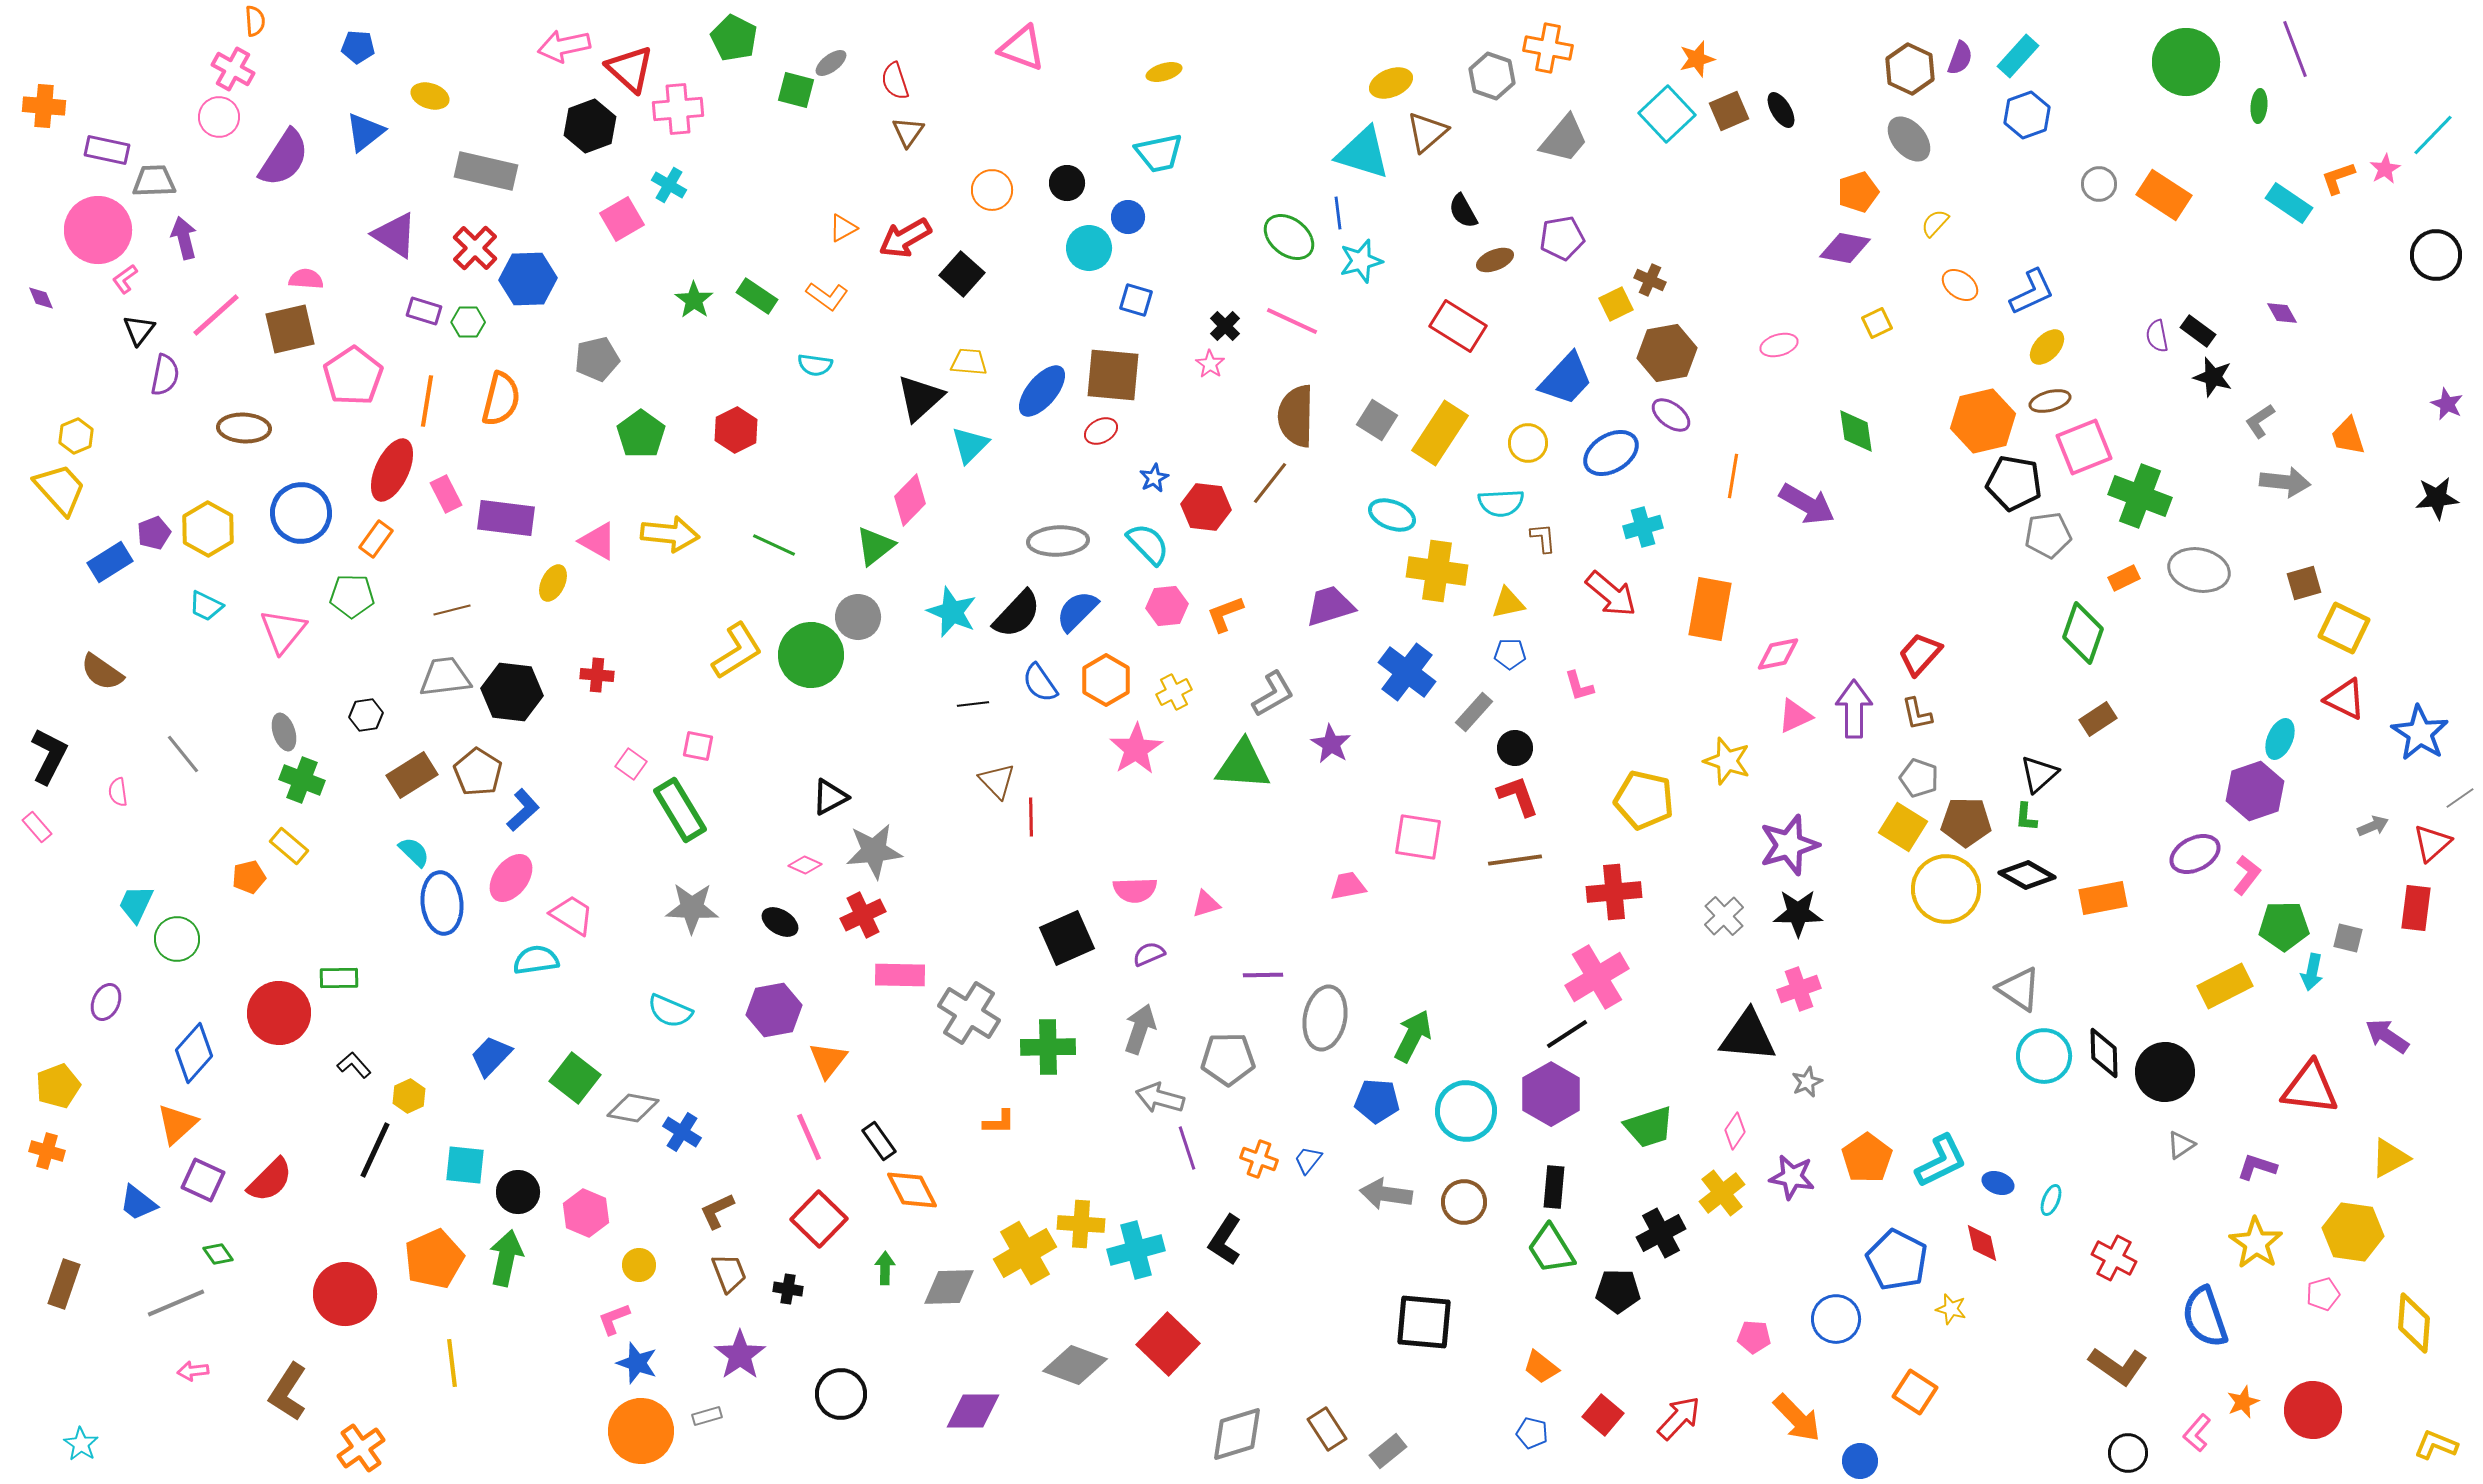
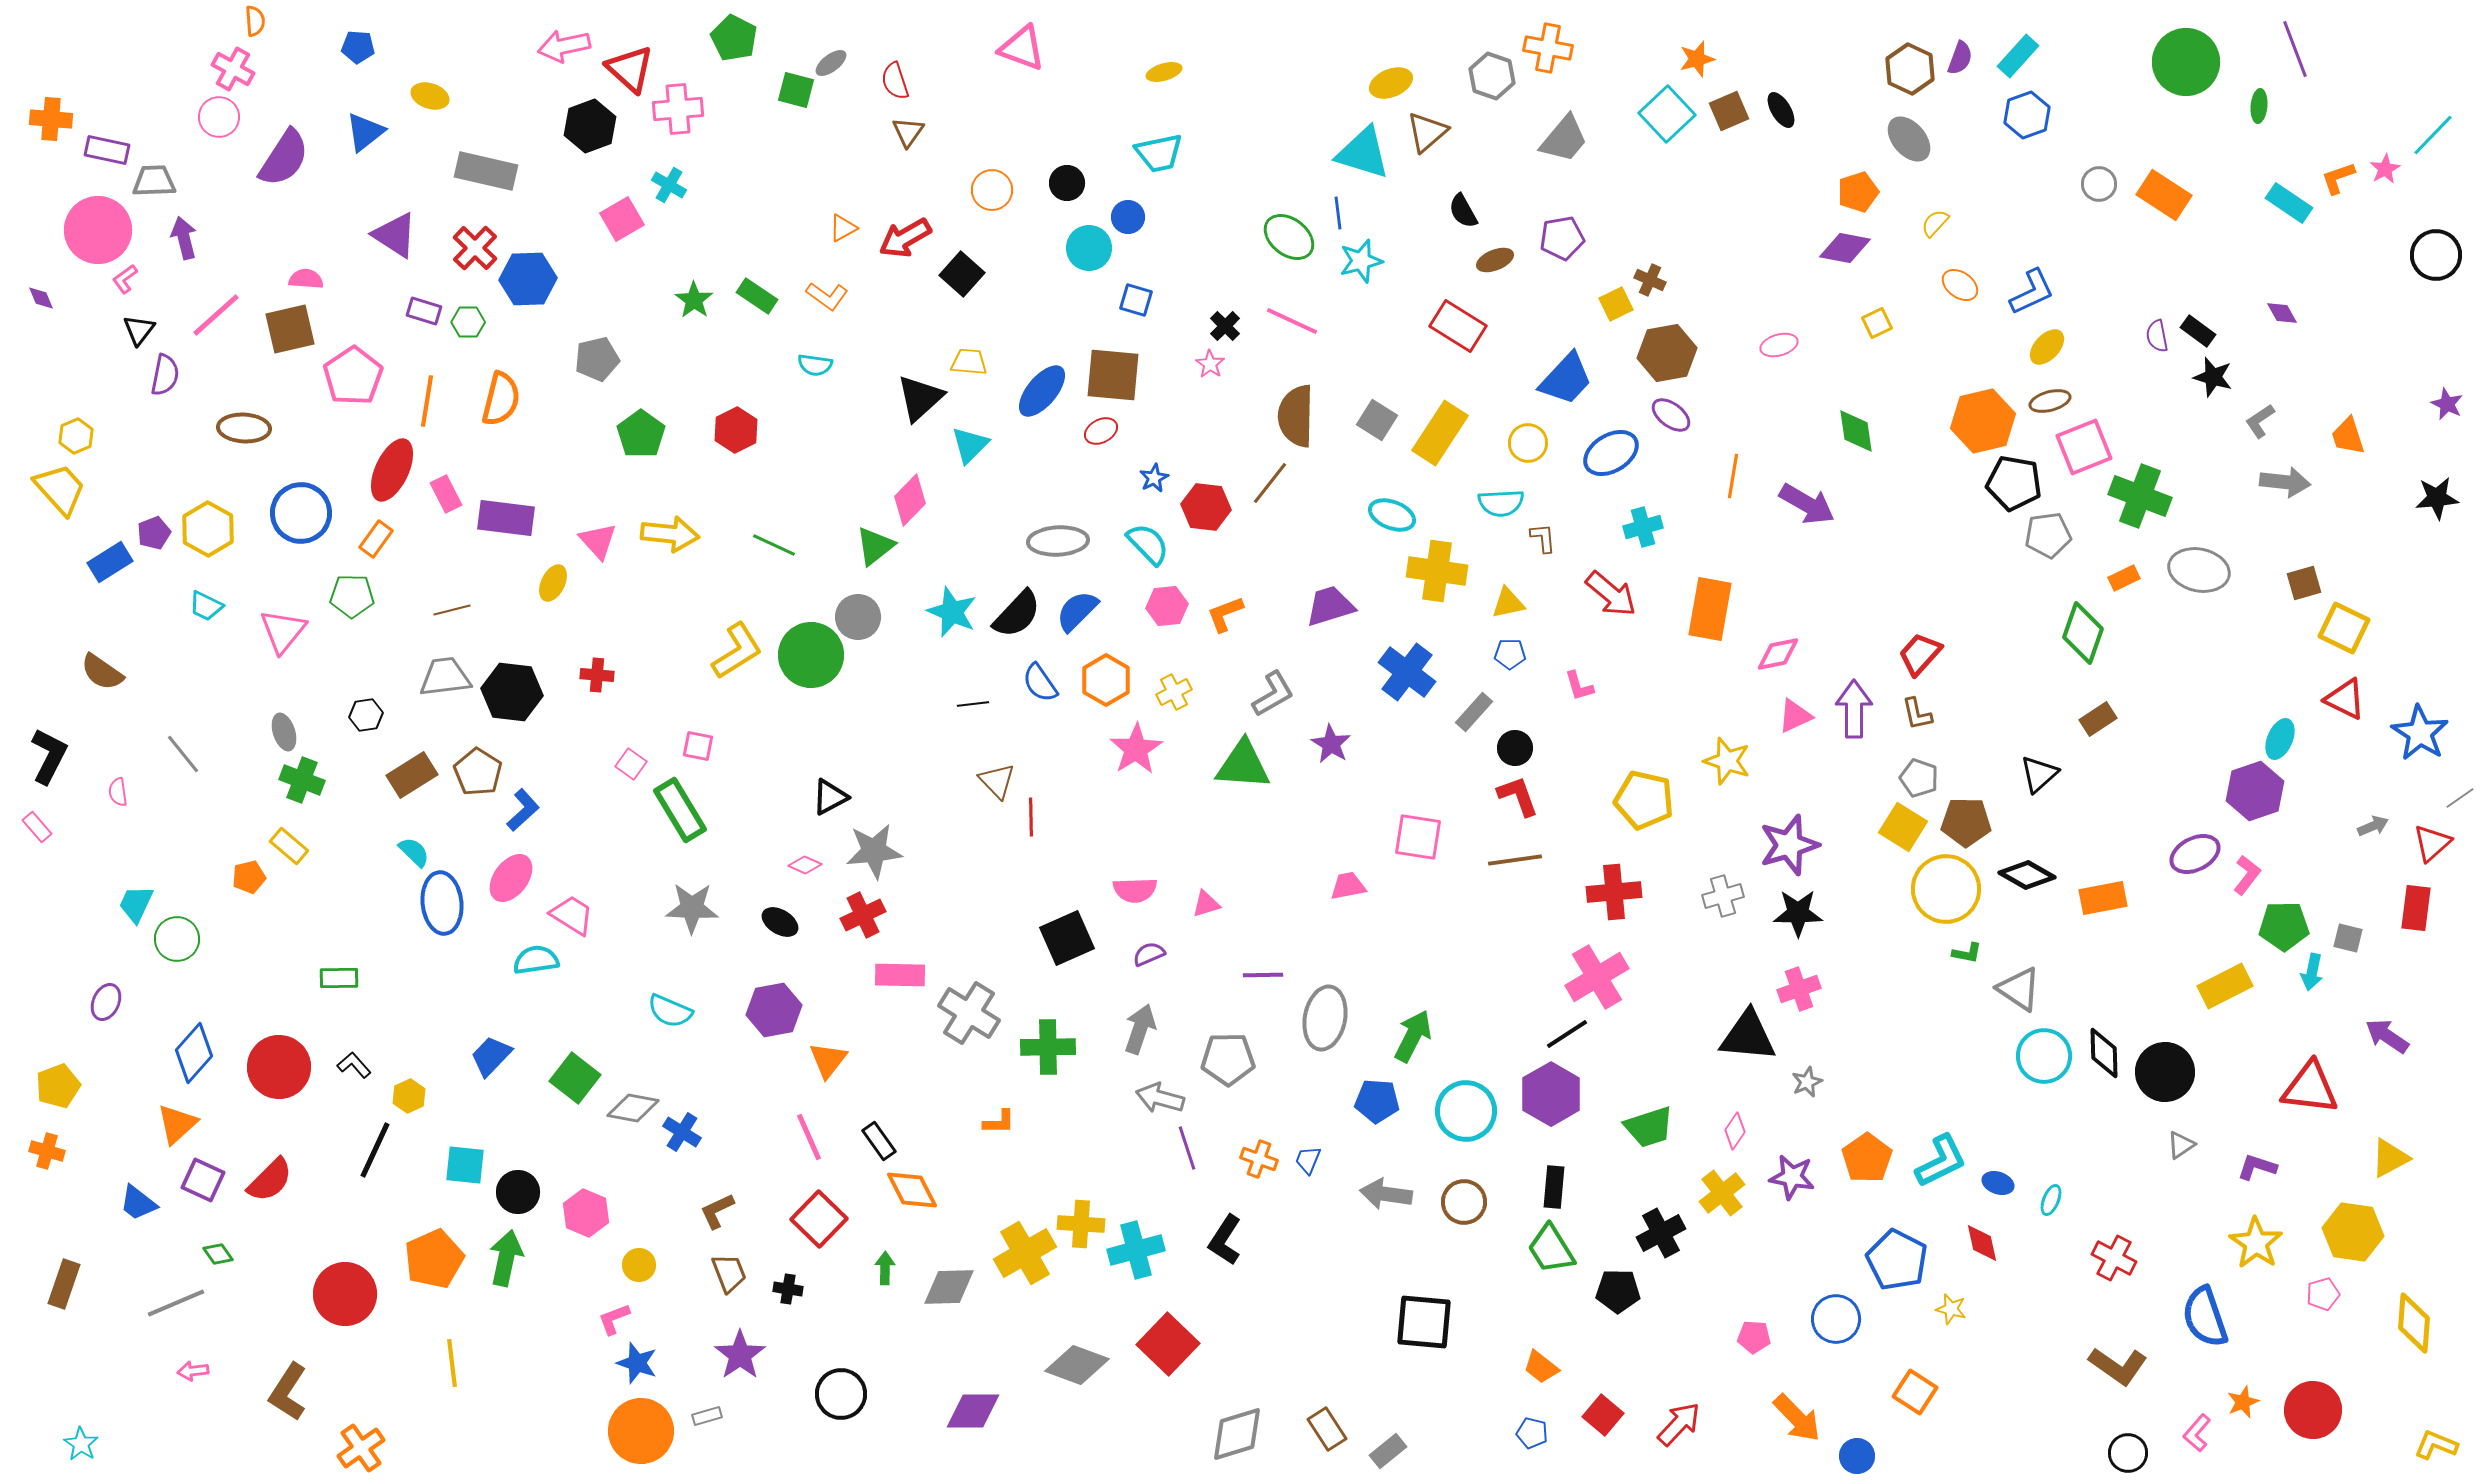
orange cross at (44, 106): moved 7 px right, 13 px down
pink triangle at (598, 541): rotated 18 degrees clockwise
green L-shape at (2026, 817): moved 59 px left, 136 px down; rotated 84 degrees counterclockwise
gray cross at (1724, 916): moved 1 px left, 20 px up; rotated 27 degrees clockwise
red circle at (279, 1013): moved 54 px down
blue trapezoid at (1308, 1160): rotated 16 degrees counterclockwise
gray diamond at (1075, 1365): moved 2 px right
red arrow at (1679, 1418): moved 6 px down
blue circle at (1860, 1461): moved 3 px left, 5 px up
